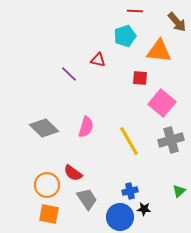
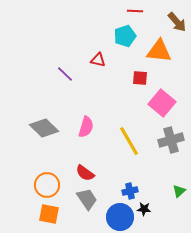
purple line: moved 4 px left
red semicircle: moved 12 px right
